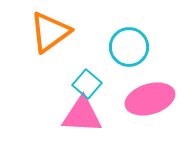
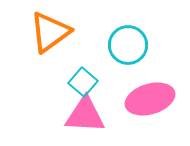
cyan circle: moved 1 px left, 2 px up
cyan square: moved 4 px left, 2 px up
pink triangle: moved 3 px right
